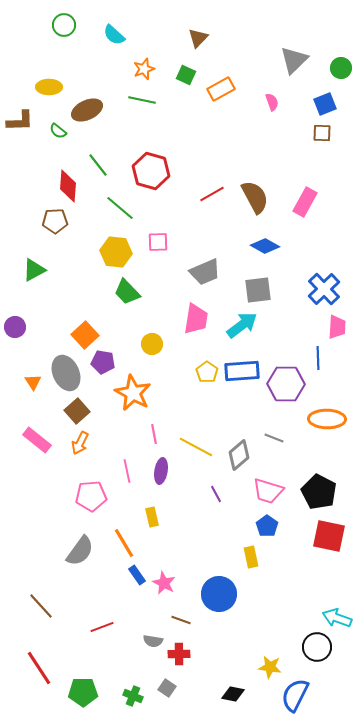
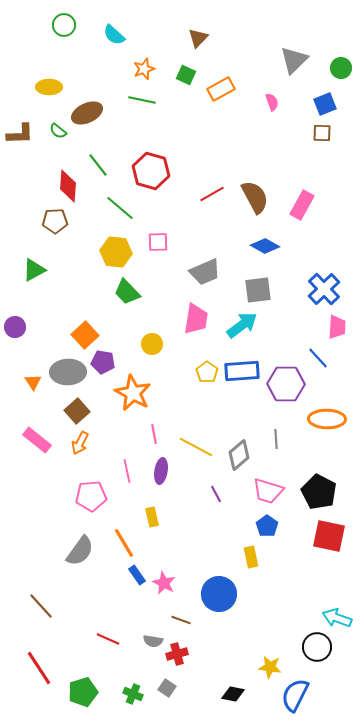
brown ellipse at (87, 110): moved 3 px down
brown L-shape at (20, 121): moved 13 px down
pink rectangle at (305, 202): moved 3 px left, 3 px down
blue line at (318, 358): rotated 40 degrees counterclockwise
gray ellipse at (66, 373): moved 2 px right, 1 px up; rotated 68 degrees counterclockwise
gray line at (274, 438): moved 2 px right, 1 px down; rotated 66 degrees clockwise
red line at (102, 627): moved 6 px right, 12 px down; rotated 45 degrees clockwise
red cross at (179, 654): moved 2 px left; rotated 15 degrees counterclockwise
green pentagon at (83, 692): rotated 16 degrees counterclockwise
green cross at (133, 696): moved 2 px up
